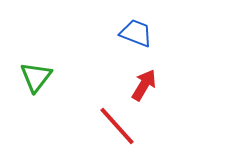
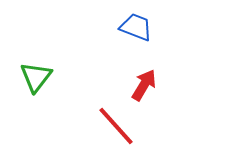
blue trapezoid: moved 6 px up
red line: moved 1 px left
